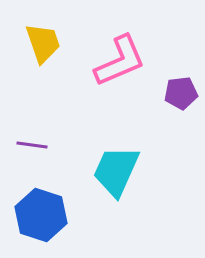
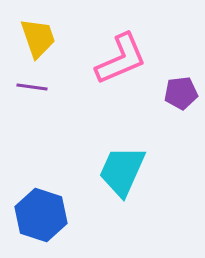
yellow trapezoid: moved 5 px left, 5 px up
pink L-shape: moved 1 px right, 2 px up
purple line: moved 58 px up
cyan trapezoid: moved 6 px right
